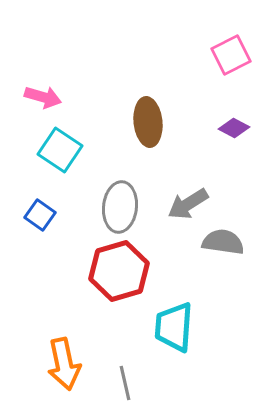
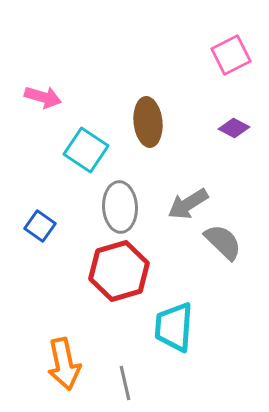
cyan square: moved 26 px right
gray ellipse: rotated 9 degrees counterclockwise
blue square: moved 11 px down
gray semicircle: rotated 36 degrees clockwise
